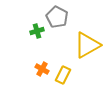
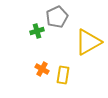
gray pentagon: rotated 20 degrees clockwise
yellow triangle: moved 1 px right, 3 px up
yellow rectangle: rotated 18 degrees counterclockwise
